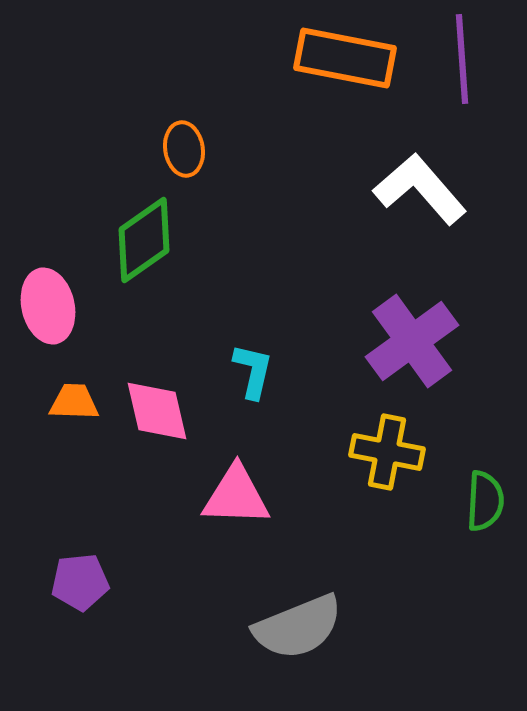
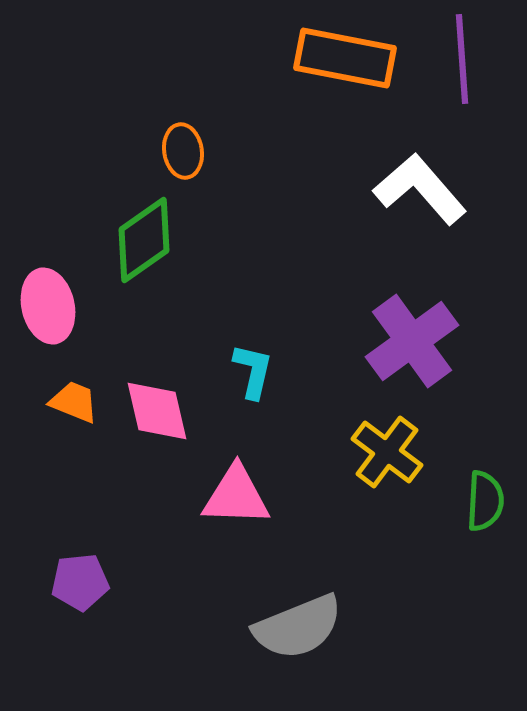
orange ellipse: moved 1 px left, 2 px down
orange trapezoid: rotated 20 degrees clockwise
yellow cross: rotated 26 degrees clockwise
